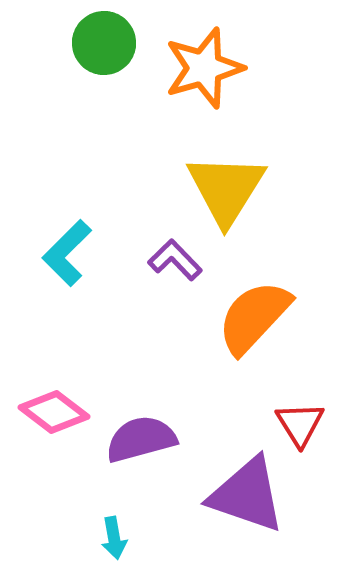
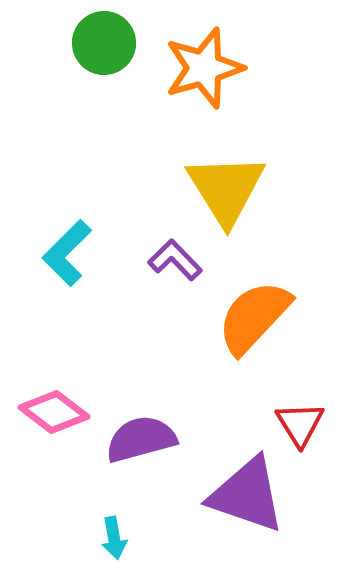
yellow triangle: rotated 4 degrees counterclockwise
